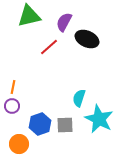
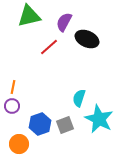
gray square: rotated 18 degrees counterclockwise
